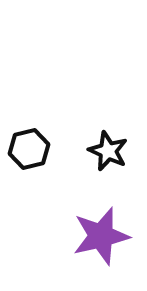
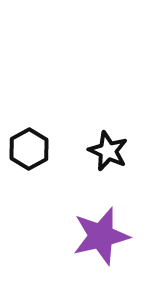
black hexagon: rotated 15 degrees counterclockwise
